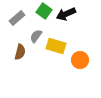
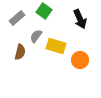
black arrow: moved 14 px right, 5 px down; rotated 90 degrees counterclockwise
